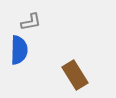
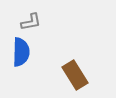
blue semicircle: moved 2 px right, 2 px down
